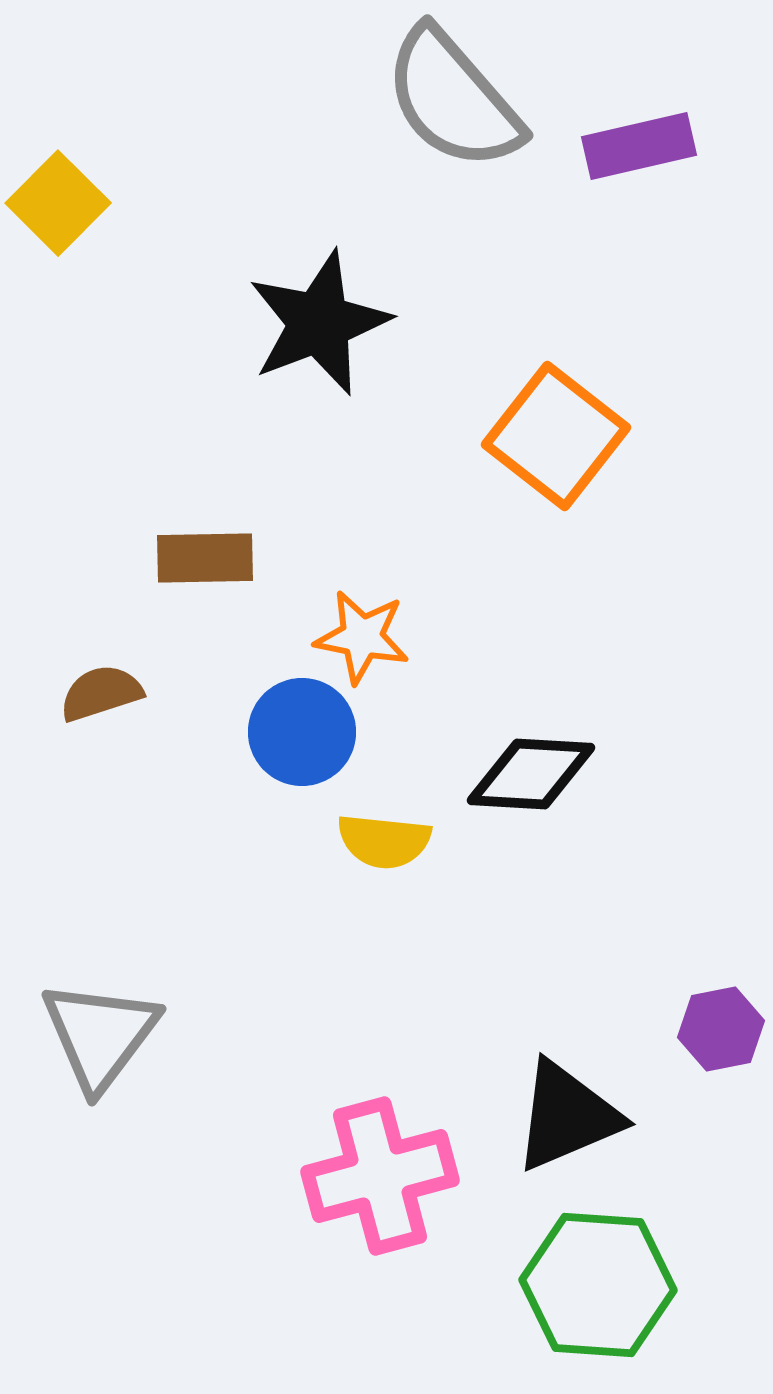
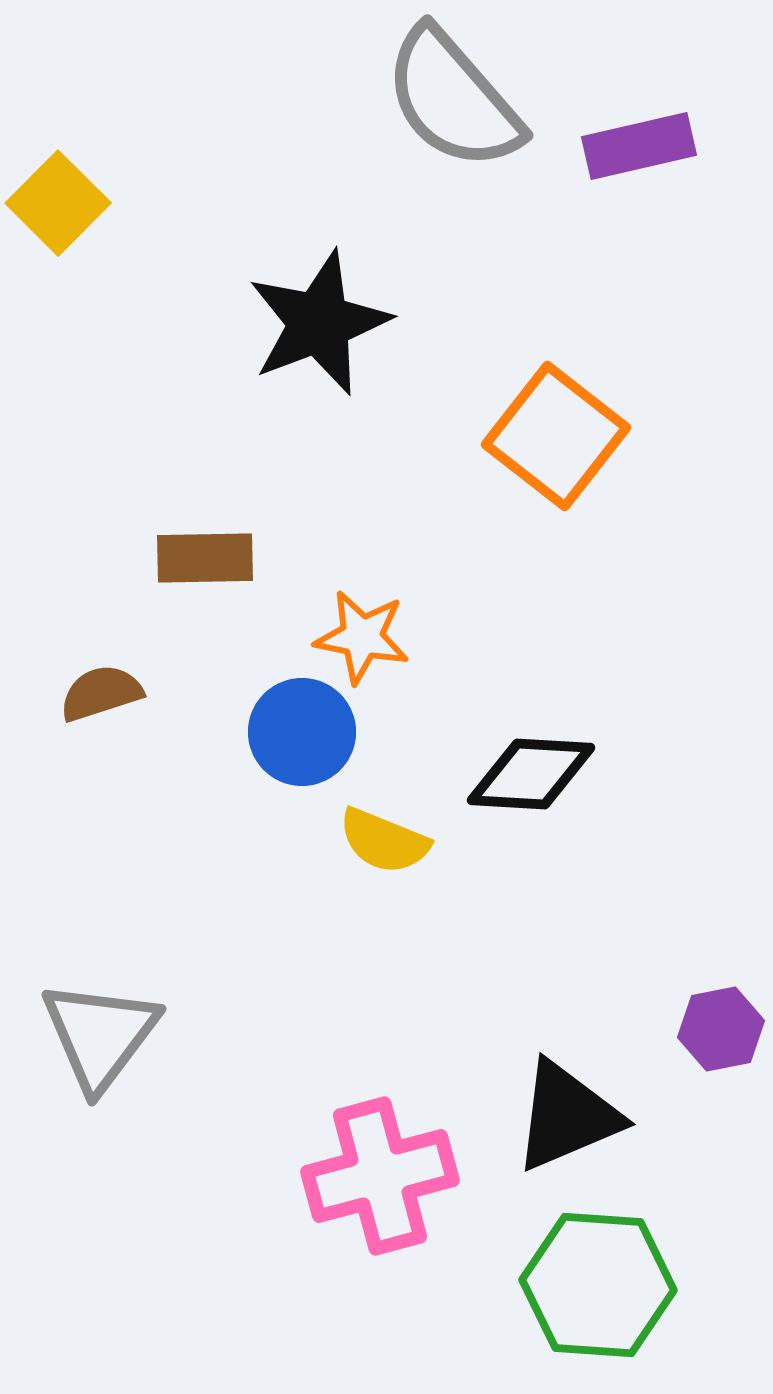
yellow semicircle: rotated 16 degrees clockwise
